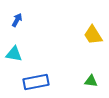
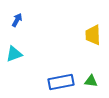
yellow trapezoid: rotated 30 degrees clockwise
cyan triangle: rotated 30 degrees counterclockwise
blue rectangle: moved 25 px right
